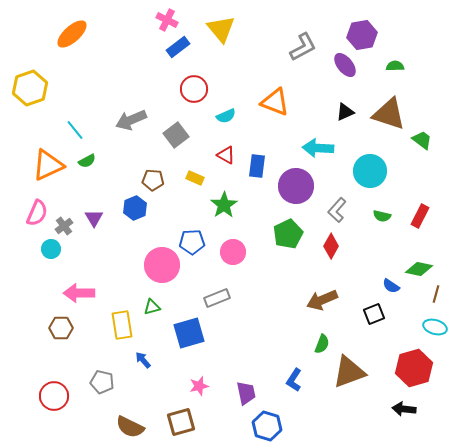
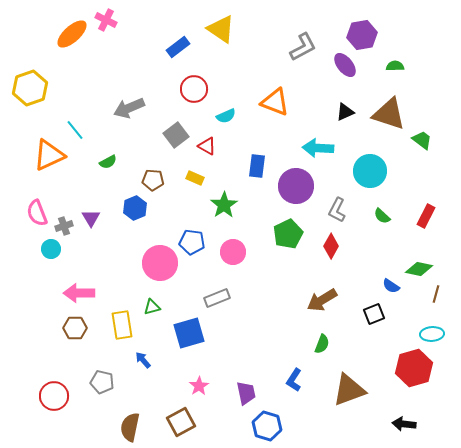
pink cross at (167, 20): moved 61 px left
yellow triangle at (221, 29): rotated 16 degrees counterclockwise
gray arrow at (131, 120): moved 2 px left, 12 px up
red triangle at (226, 155): moved 19 px left, 9 px up
green semicircle at (87, 161): moved 21 px right, 1 px down
orange triangle at (48, 165): moved 1 px right, 10 px up
gray L-shape at (337, 210): rotated 15 degrees counterclockwise
pink semicircle at (37, 213): rotated 136 degrees clockwise
green semicircle at (382, 216): rotated 30 degrees clockwise
red rectangle at (420, 216): moved 6 px right
purple triangle at (94, 218): moved 3 px left
gray cross at (64, 226): rotated 18 degrees clockwise
blue pentagon at (192, 242): rotated 10 degrees clockwise
pink circle at (162, 265): moved 2 px left, 2 px up
brown arrow at (322, 300): rotated 8 degrees counterclockwise
cyan ellipse at (435, 327): moved 3 px left, 7 px down; rotated 20 degrees counterclockwise
brown hexagon at (61, 328): moved 14 px right
brown triangle at (349, 372): moved 18 px down
pink star at (199, 386): rotated 18 degrees counterclockwise
black arrow at (404, 409): moved 15 px down
brown square at (181, 422): rotated 12 degrees counterclockwise
brown semicircle at (130, 427): rotated 76 degrees clockwise
